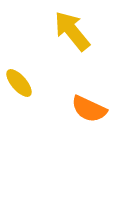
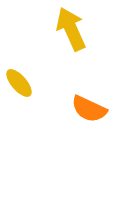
yellow arrow: moved 1 px left, 2 px up; rotated 15 degrees clockwise
